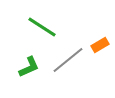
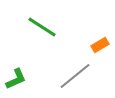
gray line: moved 7 px right, 16 px down
green L-shape: moved 13 px left, 12 px down
